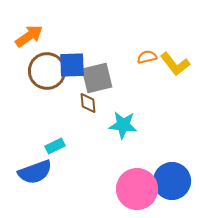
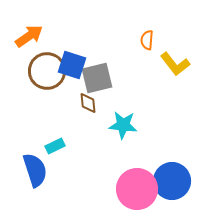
orange semicircle: moved 17 px up; rotated 72 degrees counterclockwise
blue square: rotated 20 degrees clockwise
blue semicircle: moved 2 px up; rotated 88 degrees counterclockwise
